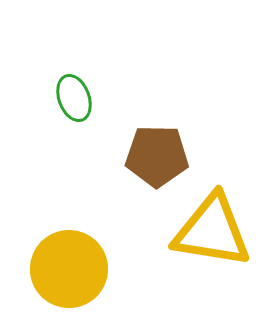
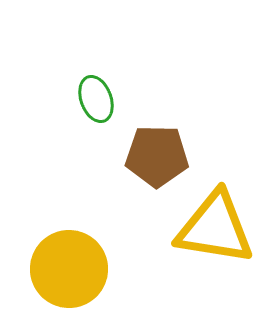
green ellipse: moved 22 px right, 1 px down
yellow triangle: moved 3 px right, 3 px up
